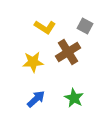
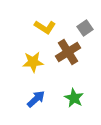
gray square: moved 2 px down; rotated 28 degrees clockwise
